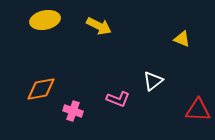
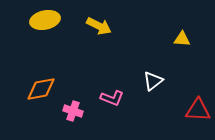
yellow triangle: rotated 18 degrees counterclockwise
pink L-shape: moved 6 px left, 1 px up
